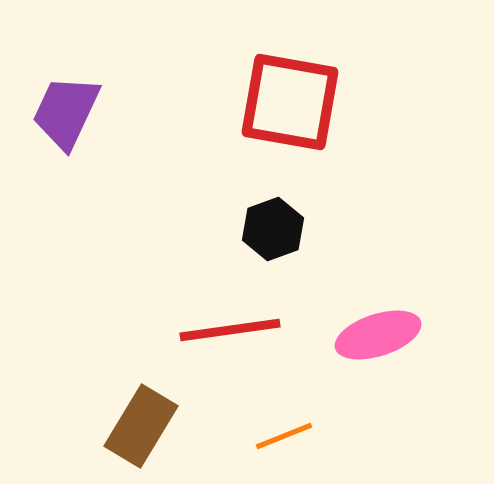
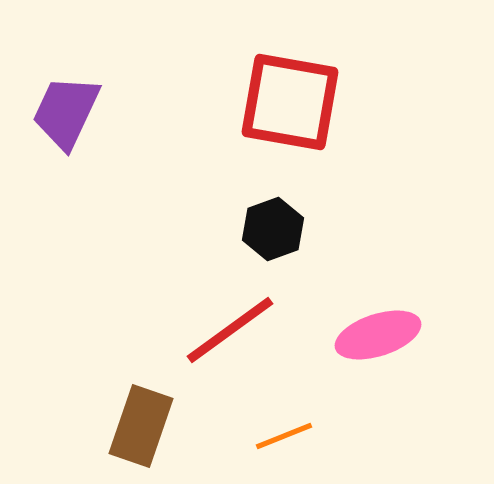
red line: rotated 28 degrees counterclockwise
brown rectangle: rotated 12 degrees counterclockwise
